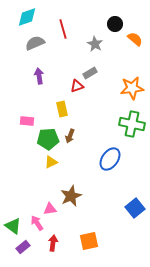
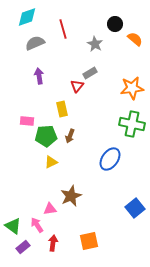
red triangle: rotated 32 degrees counterclockwise
green pentagon: moved 2 px left, 3 px up
pink arrow: moved 2 px down
